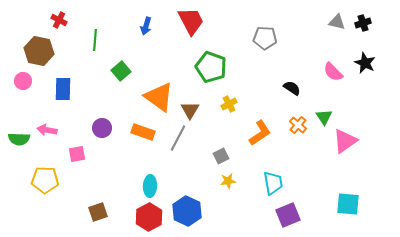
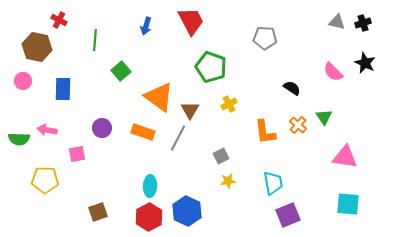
brown hexagon: moved 2 px left, 4 px up
orange L-shape: moved 5 px right, 1 px up; rotated 116 degrees clockwise
pink triangle: moved 16 px down; rotated 44 degrees clockwise
